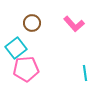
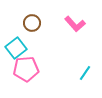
pink L-shape: moved 1 px right
cyan line: rotated 42 degrees clockwise
